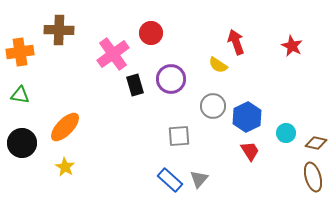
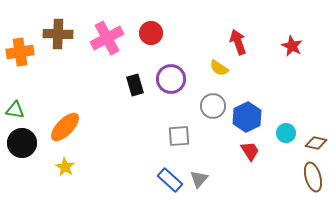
brown cross: moved 1 px left, 4 px down
red arrow: moved 2 px right
pink cross: moved 6 px left, 16 px up; rotated 8 degrees clockwise
yellow semicircle: moved 1 px right, 3 px down
green triangle: moved 5 px left, 15 px down
